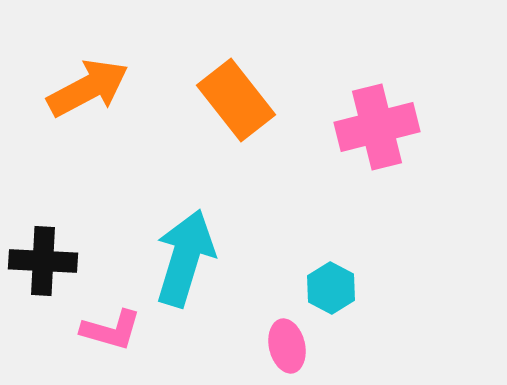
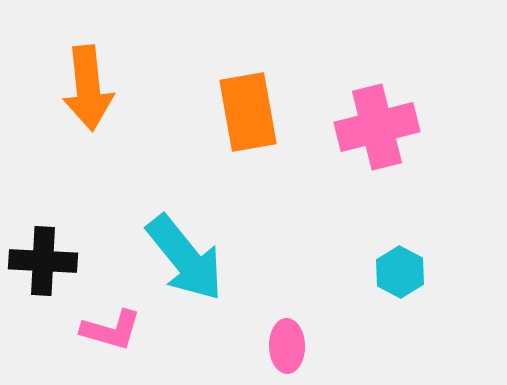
orange arrow: rotated 112 degrees clockwise
orange rectangle: moved 12 px right, 12 px down; rotated 28 degrees clockwise
cyan arrow: rotated 124 degrees clockwise
cyan hexagon: moved 69 px right, 16 px up
pink ellipse: rotated 12 degrees clockwise
